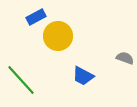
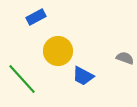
yellow circle: moved 15 px down
green line: moved 1 px right, 1 px up
